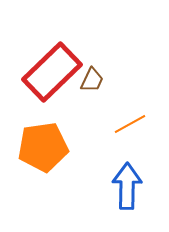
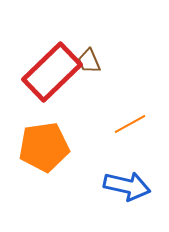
brown trapezoid: moved 3 px left, 19 px up; rotated 132 degrees clockwise
orange pentagon: moved 1 px right
blue arrow: rotated 102 degrees clockwise
